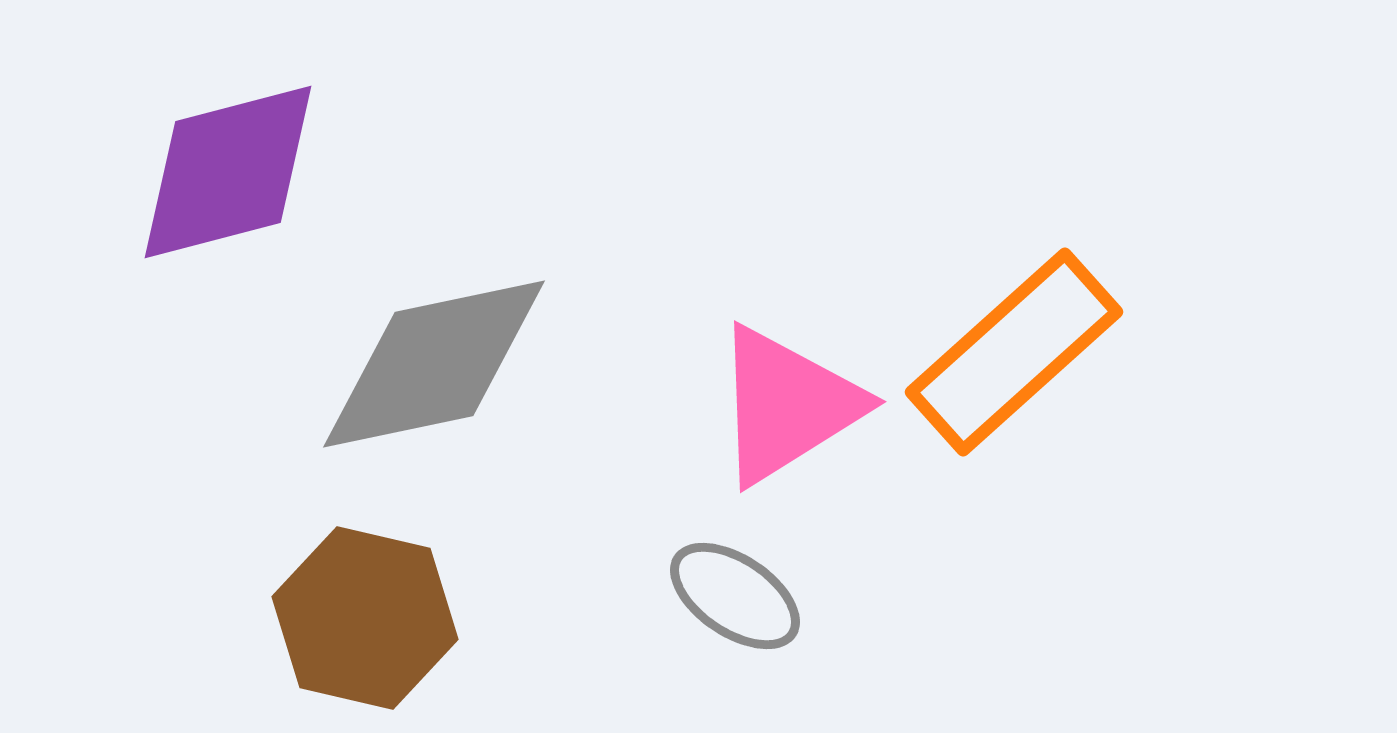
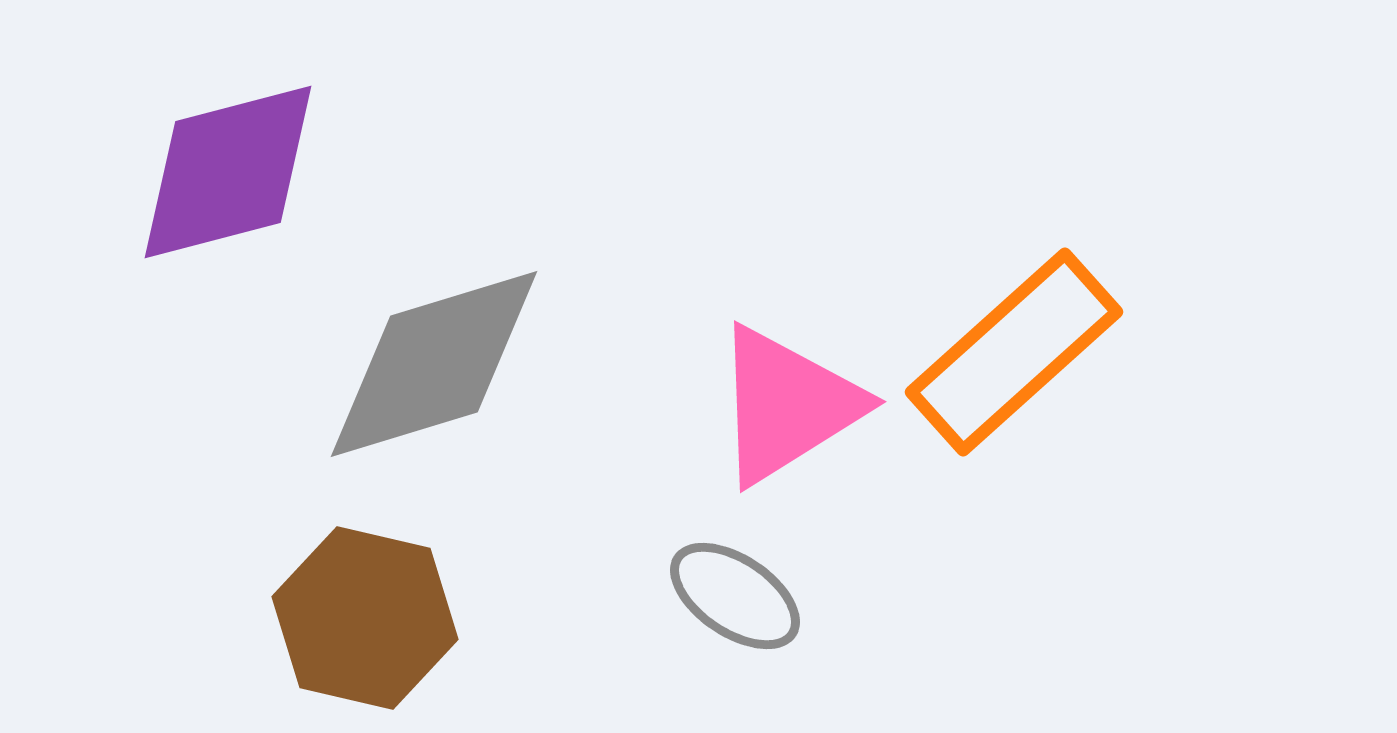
gray diamond: rotated 5 degrees counterclockwise
